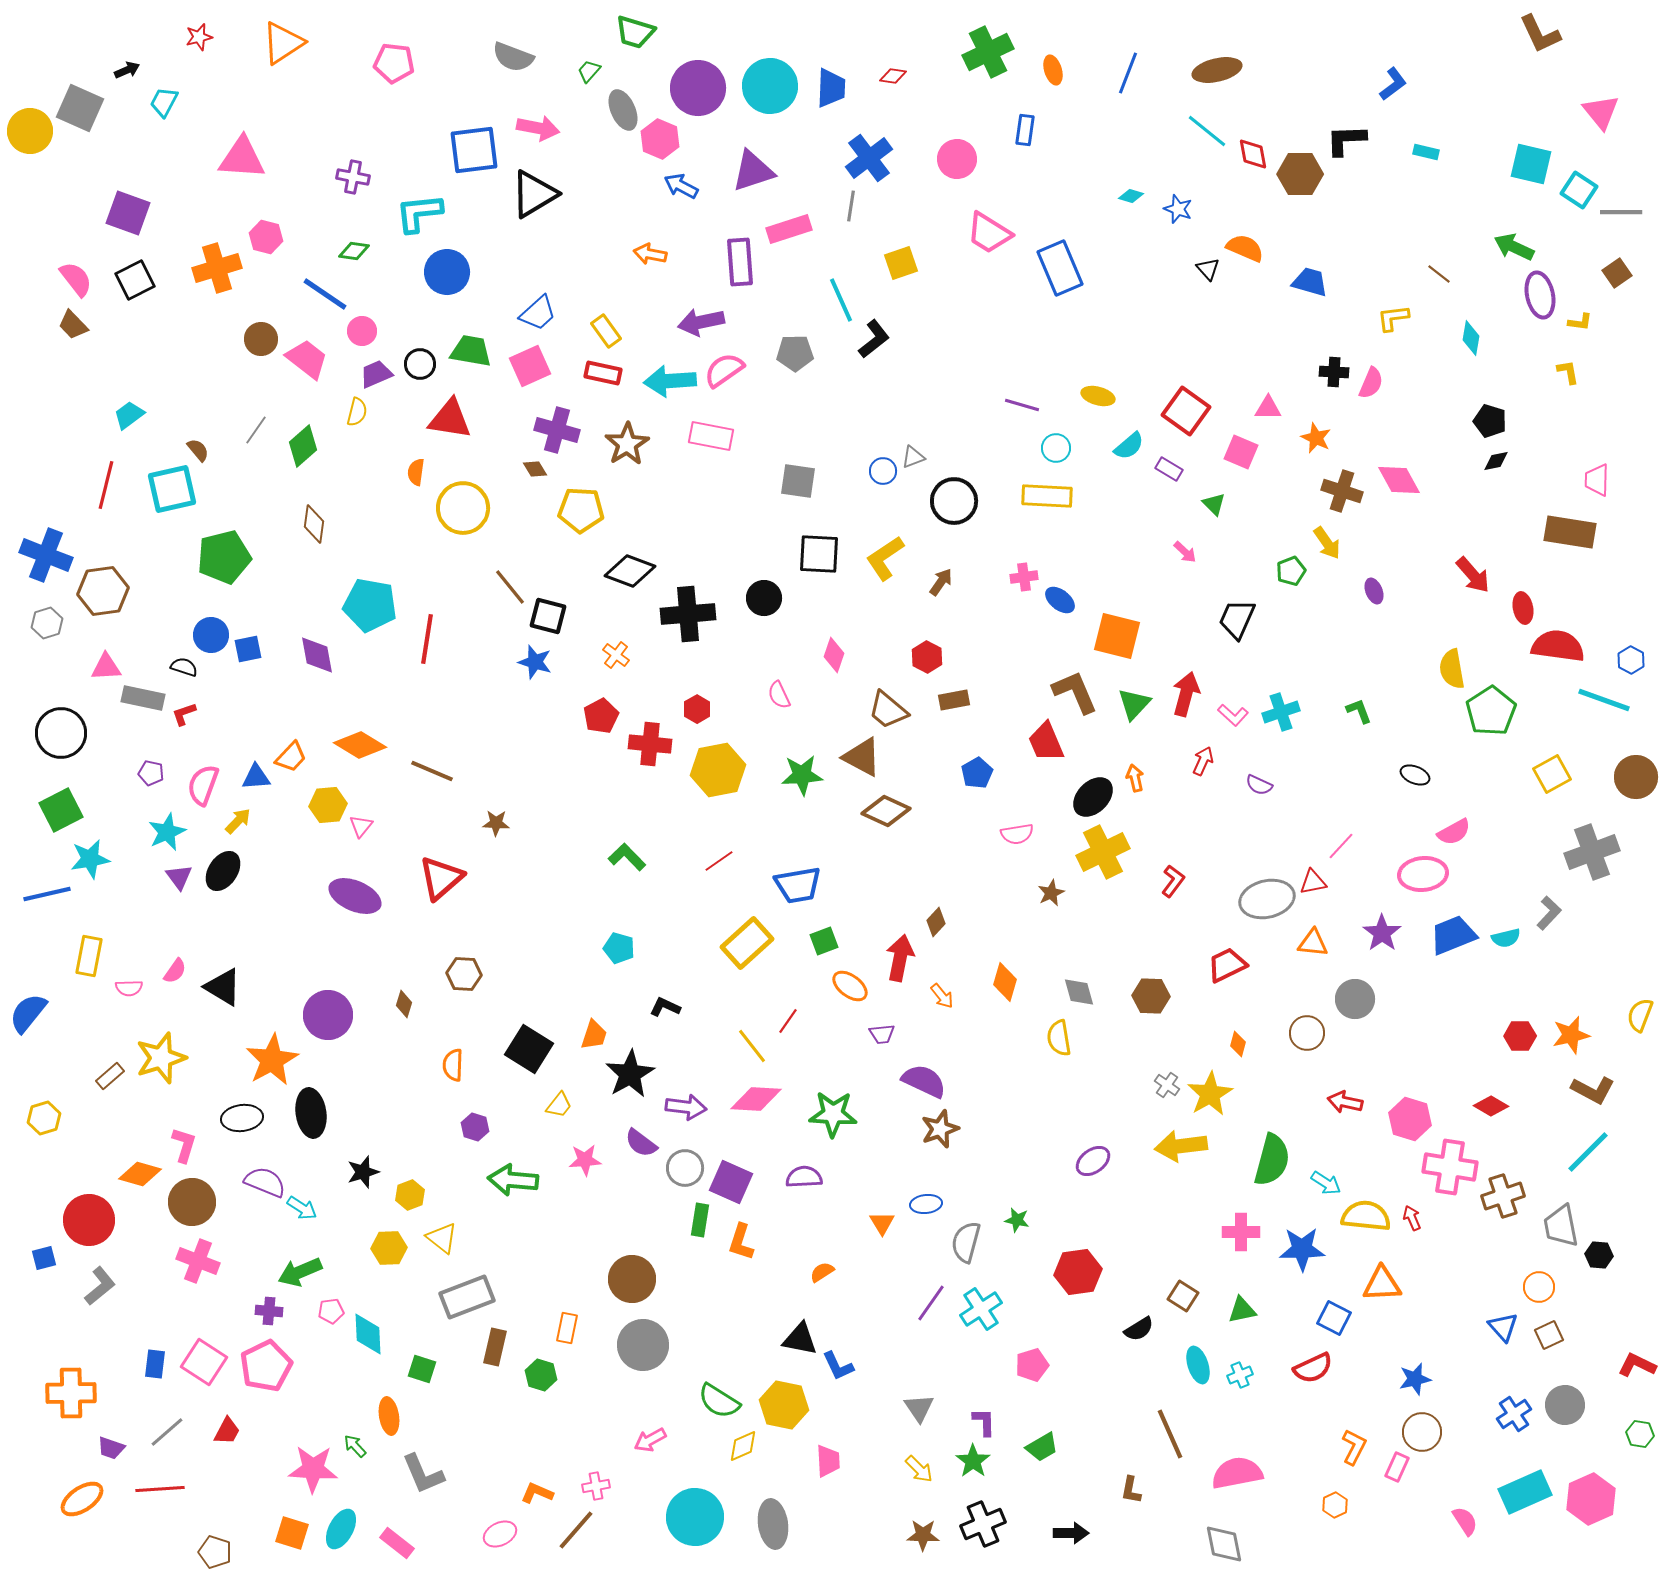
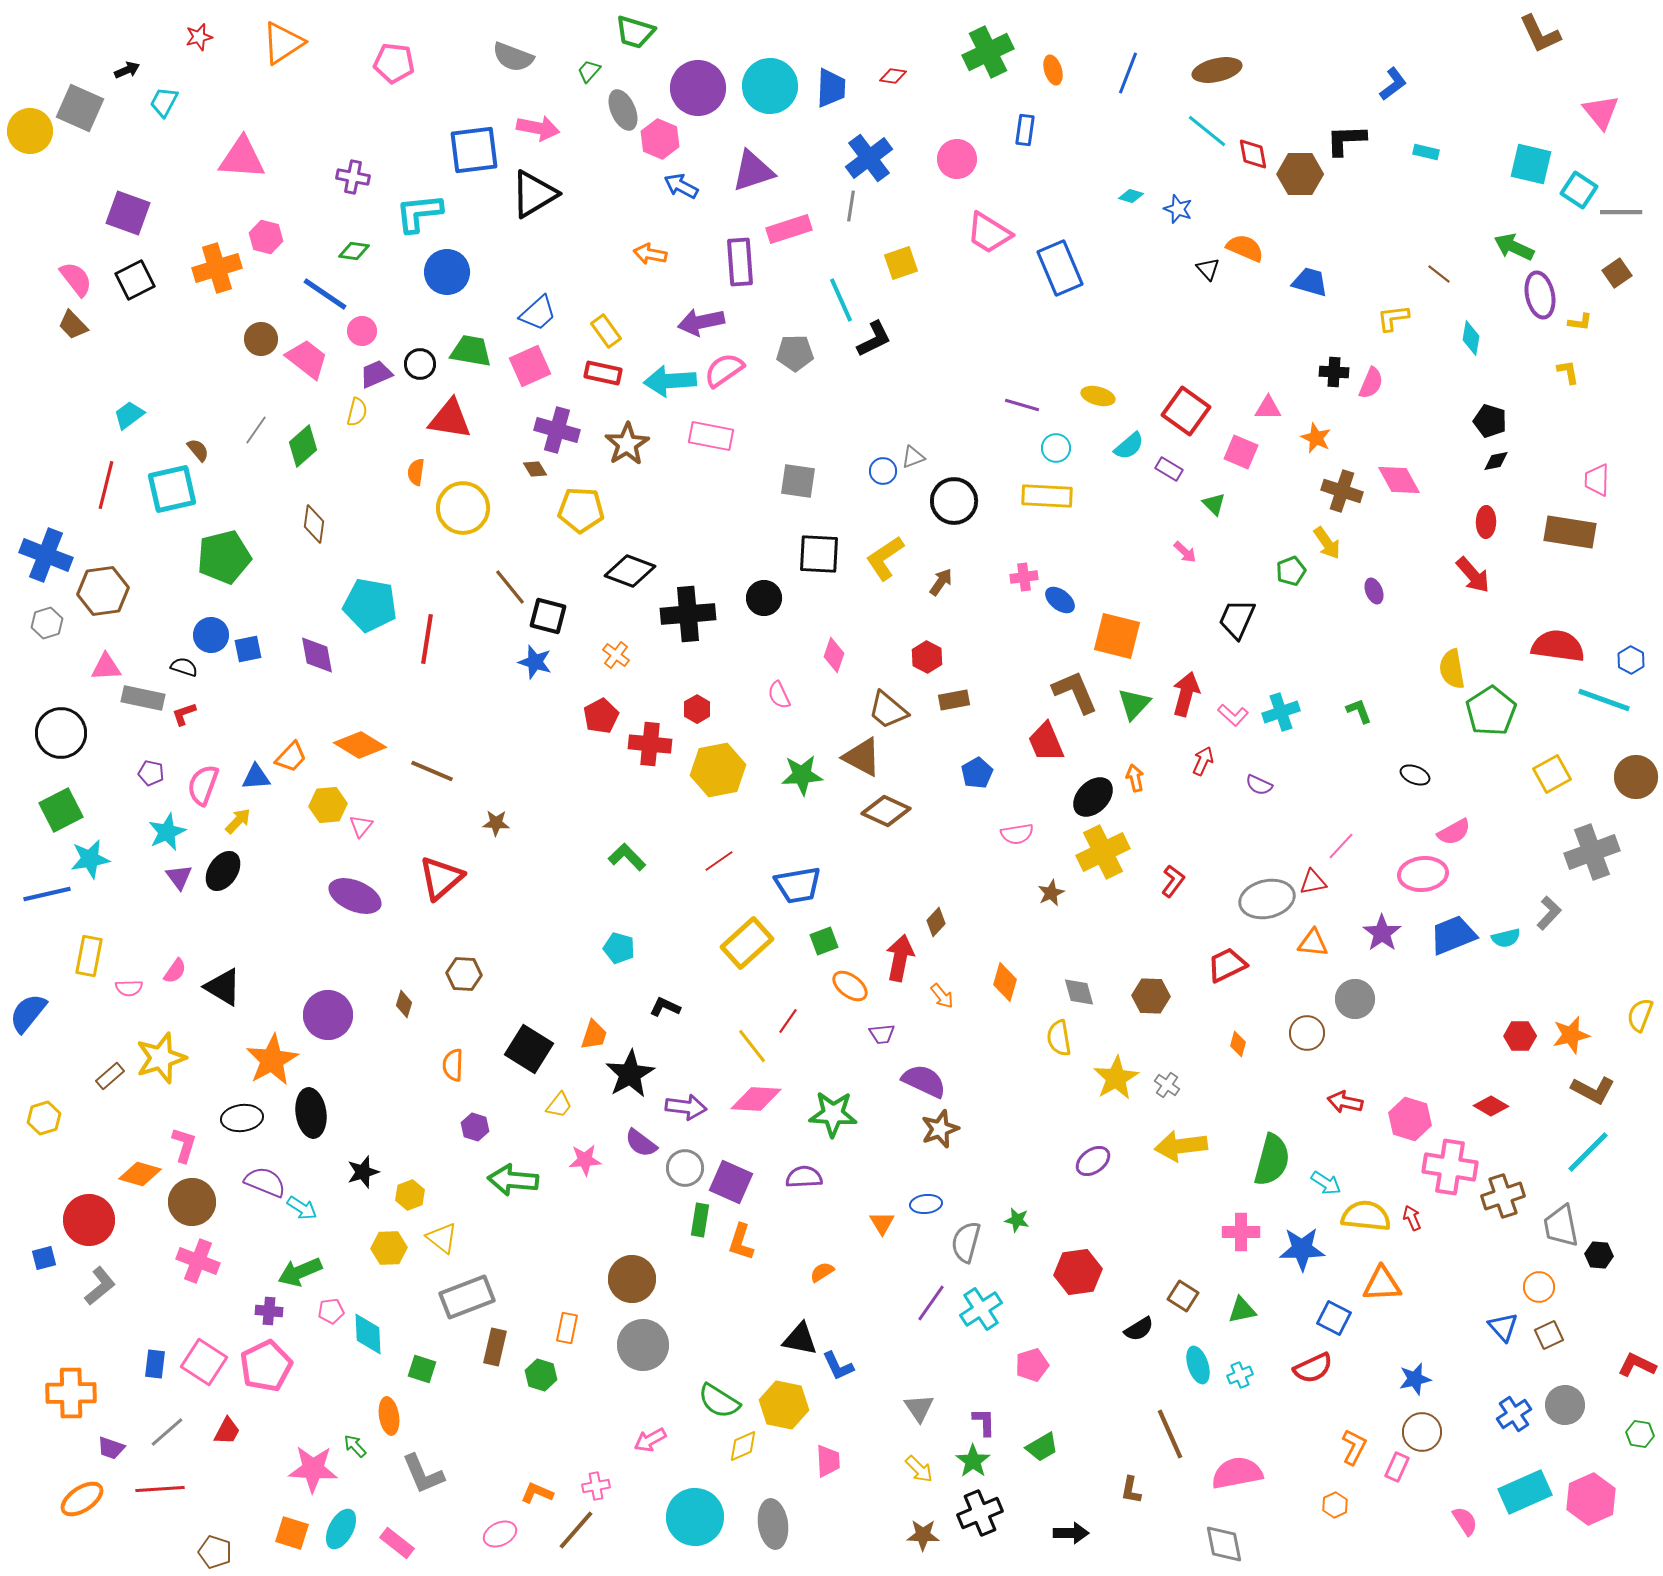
black L-shape at (874, 339): rotated 12 degrees clockwise
red ellipse at (1523, 608): moved 37 px left, 86 px up; rotated 12 degrees clockwise
yellow star at (1210, 1094): moved 94 px left, 16 px up
black cross at (983, 1524): moved 3 px left, 11 px up
